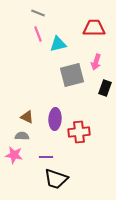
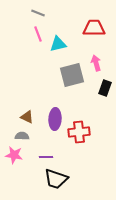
pink arrow: moved 1 px down; rotated 147 degrees clockwise
